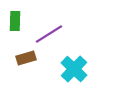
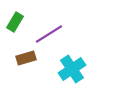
green rectangle: moved 1 px down; rotated 30 degrees clockwise
cyan cross: moved 2 px left; rotated 12 degrees clockwise
